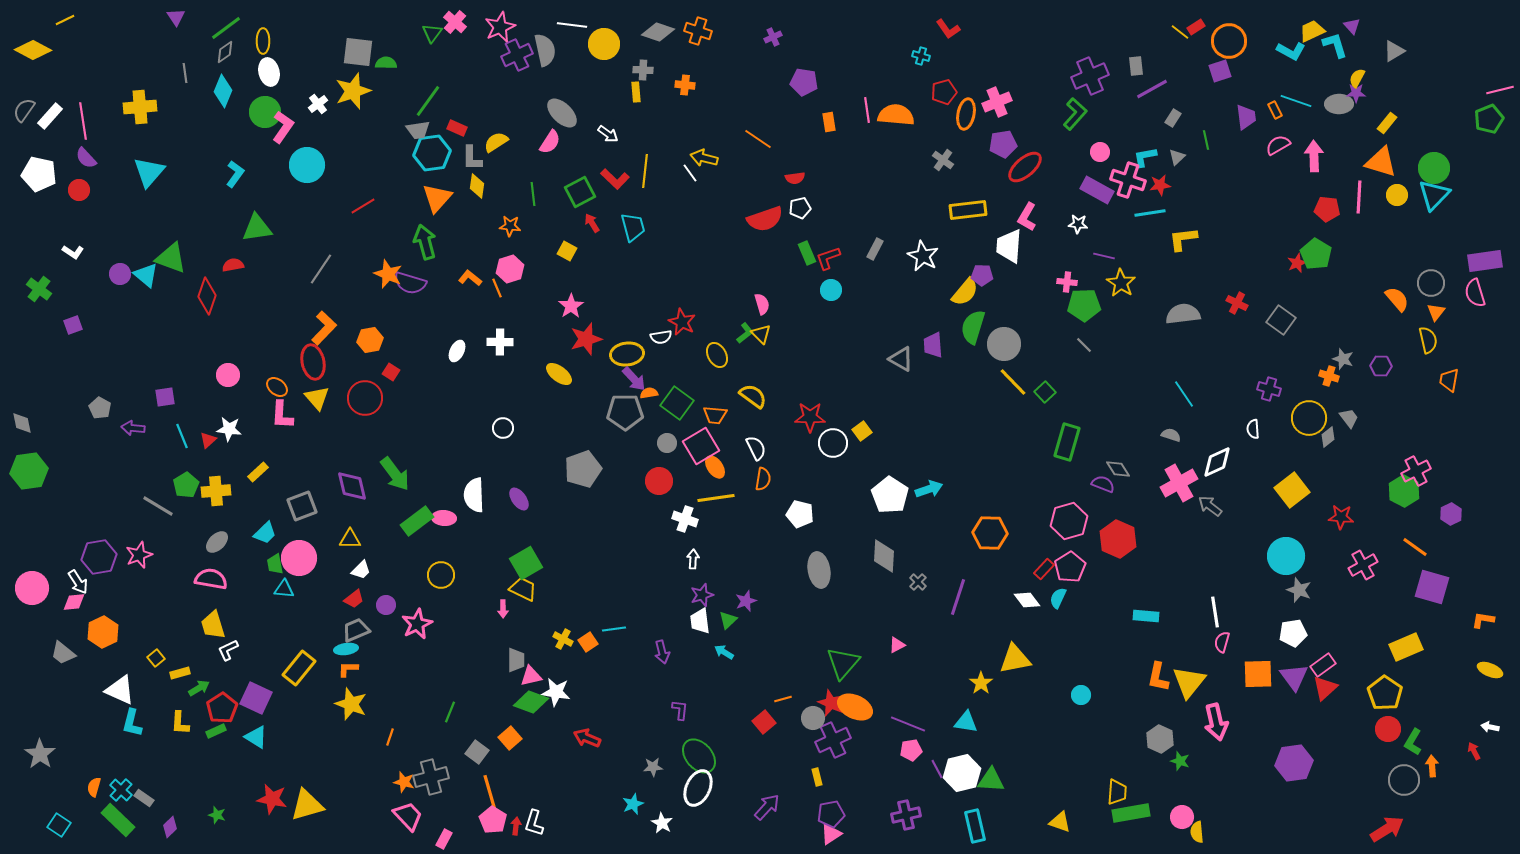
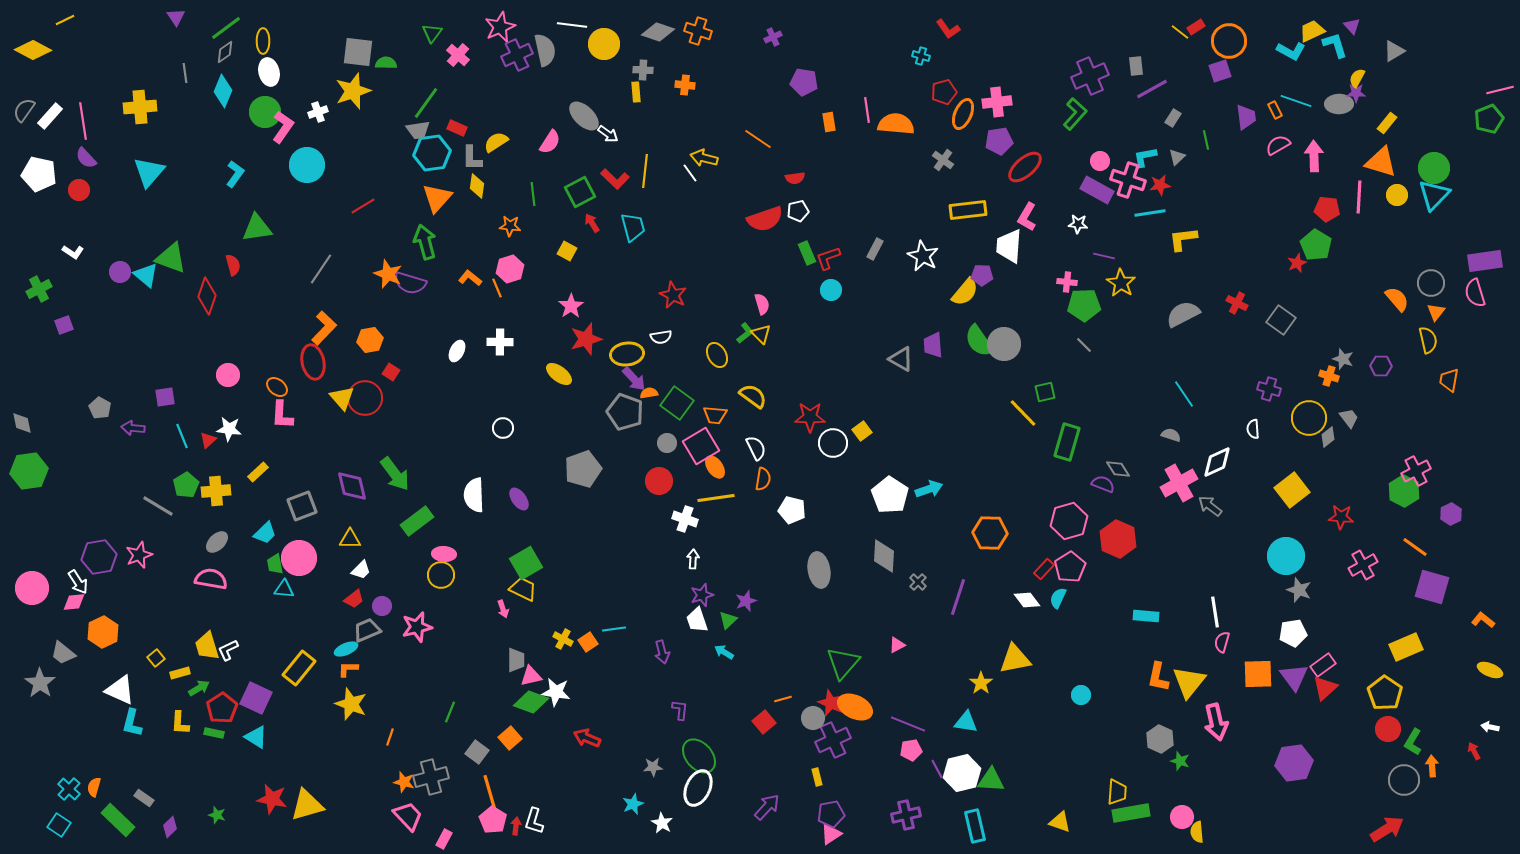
pink cross at (455, 22): moved 3 px right, 33 px down
green line at (428, 101): moved 2 px left, 2 px down
pink cross at (997, 102): rotated 16 degrees clockwise
white cross at (318, 104): moved 8 px down; rotated 18 degrees clockwise
gray ellipse at (562, 113): moved 22 px right, 3 px down
orange ellipse at (966, 114): moved 3 px left; rotated 12 degrees clockwise
orange semicircle at (896, 115): moved 9 px down
purple pentagon at (1003, 144): moved 4 px left, 3 px up
pink circle at (1100, 152): moved 9 px down
white pentagon at (800, 208): moved 2 px left, 3 px down
green pentagon at (1316, 254): moved 9 px up
red semicircle at (233, 265): rotated 85 degrees clockwise
purple circle at (120, 274): moved 2 px up
green cross at (39, 289): rotated 25 degrees clockwise
gray semicircle at (1183, 314): rotated 20 degrees counterclockwise
red star at (682, 322): moved 9 px left, 27 px up
purple square at (73, 325): moved 9 px left
green semicircle at (973, 327): moved 6 px right, 14 px down; rotated 52 degrees counterclockwise
yellow line at (1013, 382): moved 10 px right, 31 px down
green square at (1045, 392): rotated 30 degrees clockwise
yellow triangle at (317, 398): moved 25 px right
gray pentagon at (625, 412): rotated 21 degrees clockwise
white pentagon at (800, 514): moved 8 px left, 4 px up
pink ellipse at (444, 518): moved 36 px down
purple circle at (386, 605): moved 4 px left, 1 px down
pink arrow at (503, 609): rotated 18 degrees counterclockwise
orange L-shape at (1483, 620): rotated 30 degrees clockwise
white trapezoid at (700, 621): moved 3 px left, 1 px up; rotated 12 degrees counterclockwise
pink star at (417, 624): moved 3 px down; rotated 12 degrees clockwise
yellow trapezoid at (213, 625): moved 6 px left, 21 px down
gray trapezoid at (356, 630): moved 11 px right
cyan ellipse at (346, 649): rotated 15 degrees counterclockwise
green rectangle at (216, 731): moved 2 px left, 2 px down; rotated 36 degrees clockwise
gray star at (40, 754): moved 71 px up
cyan cross at (121, 790): moved 52 px left, 1 px up
white L-shape at (534, 823): moved 2 px up
